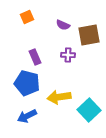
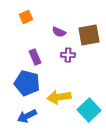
orange square: moved 1 px left
purple semicircle: moved 4 px left, 7 px down
